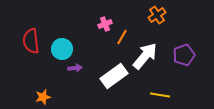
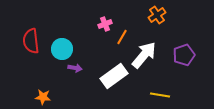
white arrow: moved 1 px left, 1 px up
purple arrow: rotated 16 degrees clockwise
orange star: rotated 21 degrees clockwise
